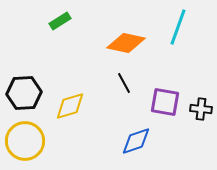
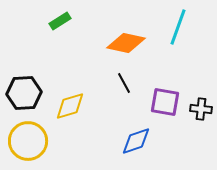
yellow circle: moved 3 px right
